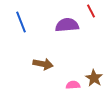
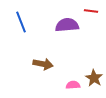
red line: rotated 56 degrees counterclockwise
